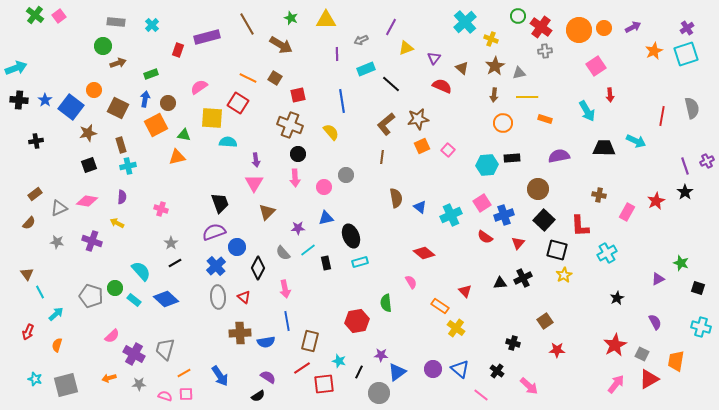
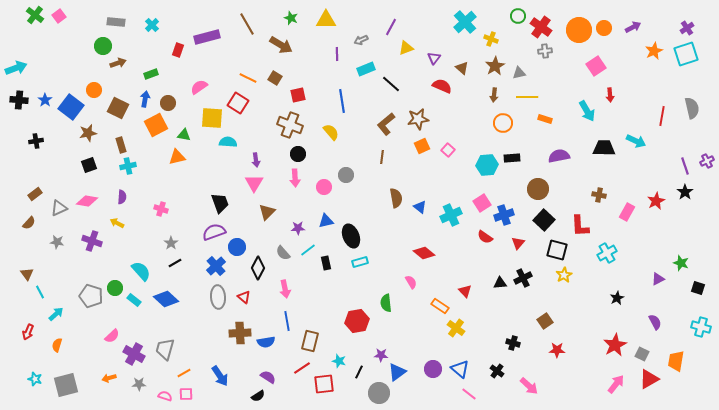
blue triangle at (326, 218): moved 3 px down
pink line at (481, 395): moved 12 px left, 1 px up
